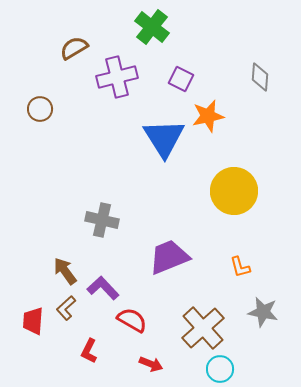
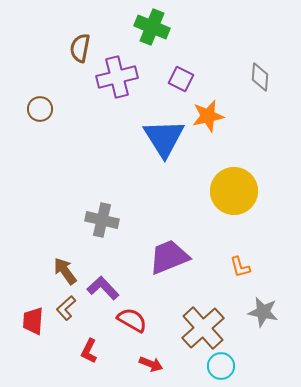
green cross: rotated 16 degrees counterclockwise
brown semicircle: moved 6 px right; rotated 48 degrees counterclockwise
cyan circle: moved 1 px right, 3 px up
